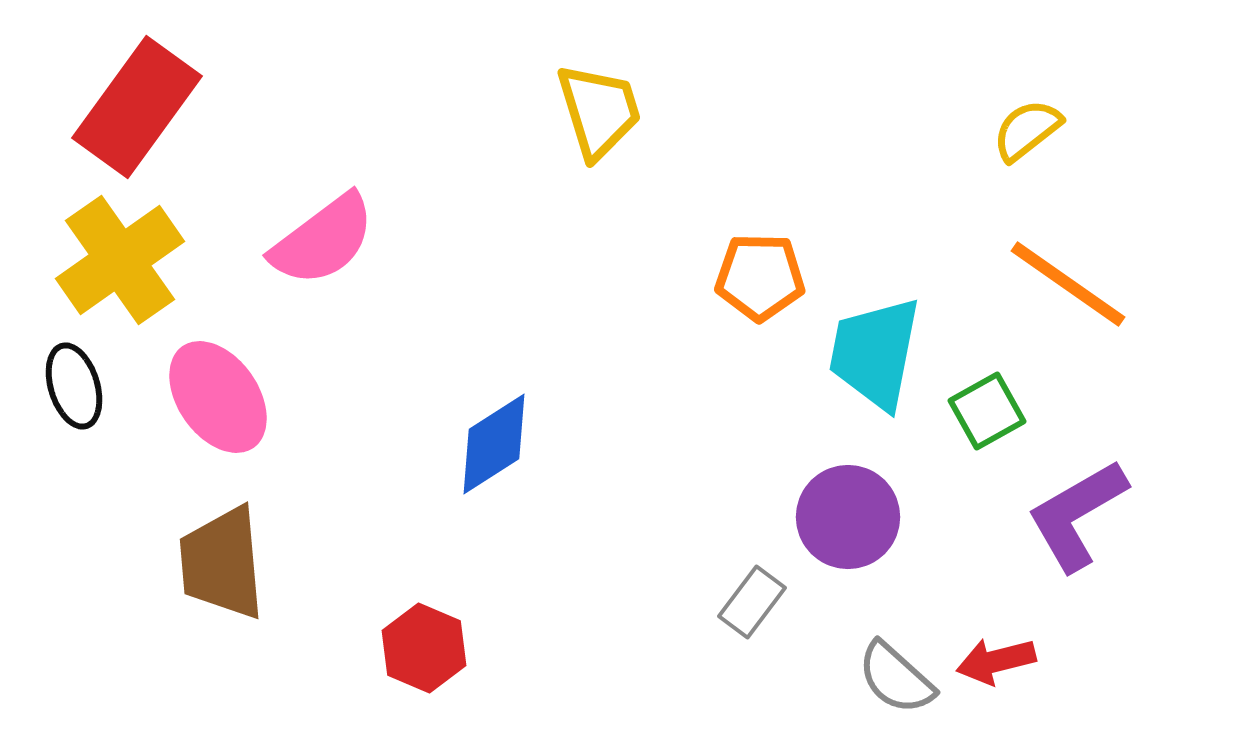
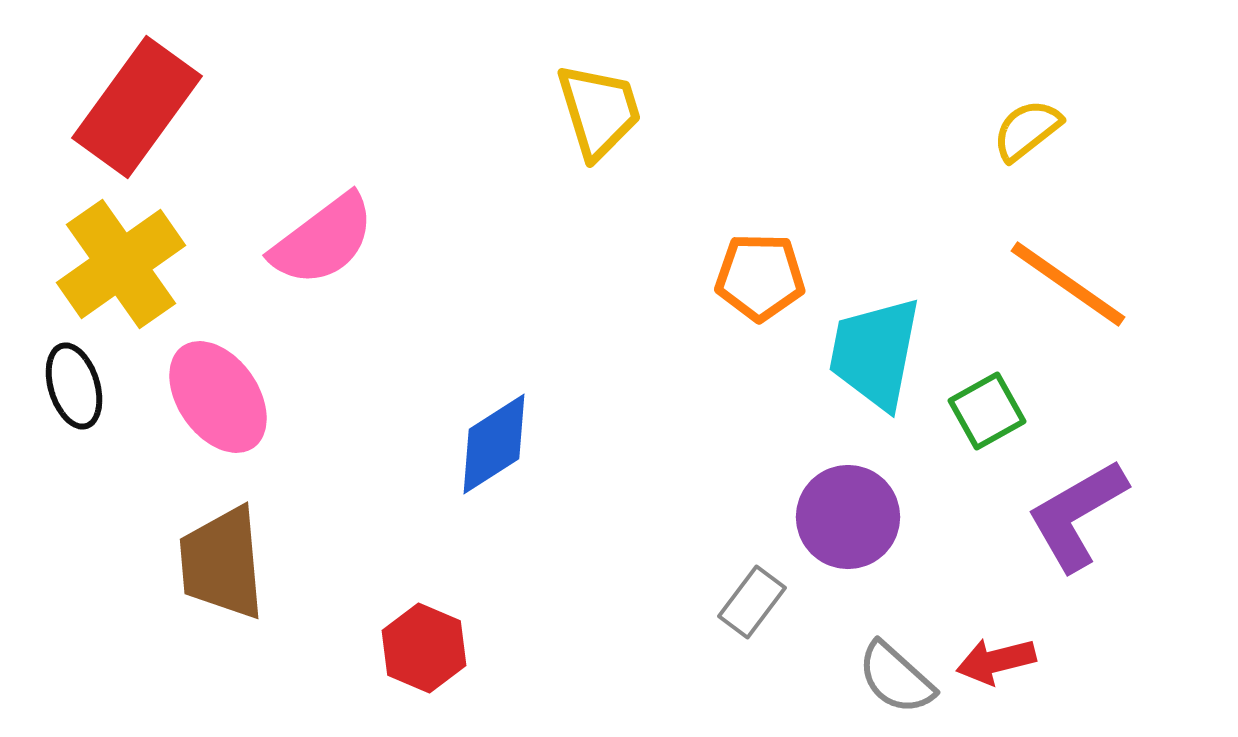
yellow cross: moved 1 px right, 4 px down
